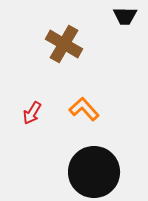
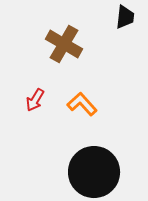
black trapezoid: moved 1 px down; rotated 85 degrees counterclockwise
orange L-shape: moved 2 px left, 5 px up
red arrow: moved 3 px right, 13 px up
